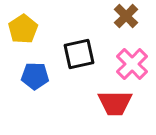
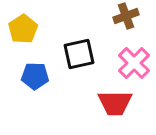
brown cross: rotated 25 degrees clockwise
pink cross: moved 2 px right, 1 px up
